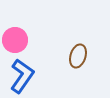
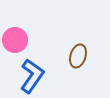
blue L-shape: moved 10 px right
